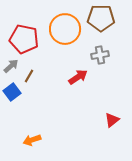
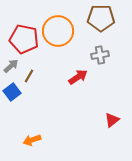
orange circle: moved 7 px left, 2 px down
